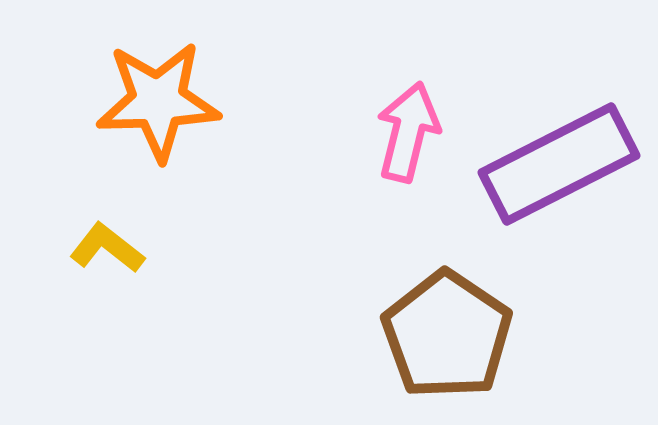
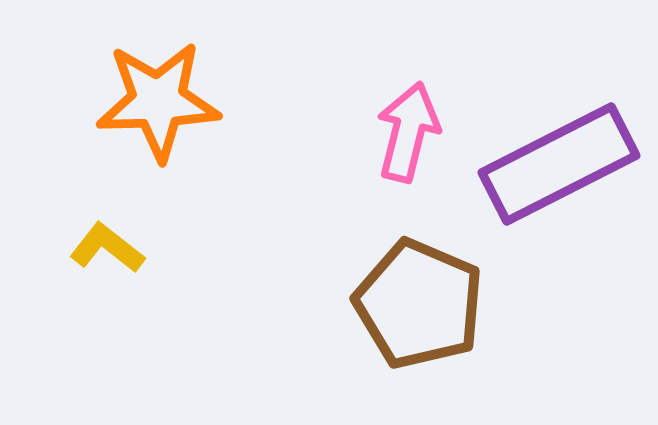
brown pentagon: moved 28 px left, 31 px up; rotated 11 degrees counterclockwise
